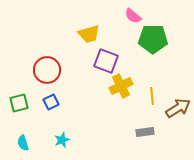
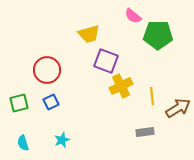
green pentagon: moved 5 px right, 4 px up
